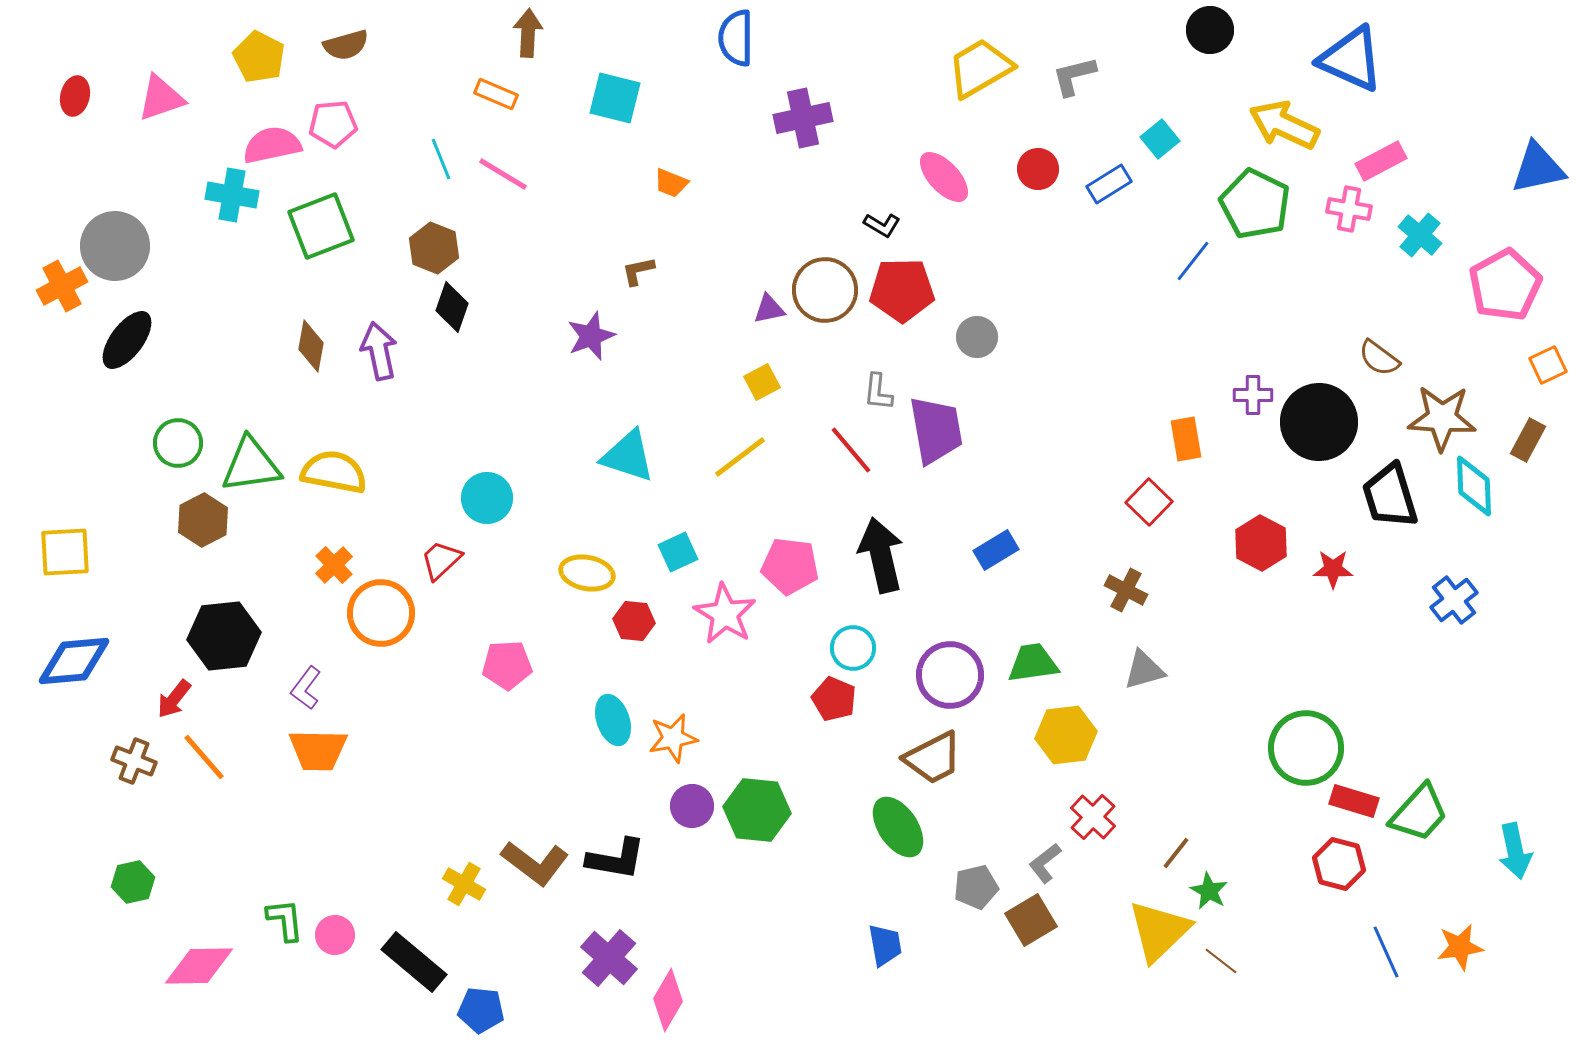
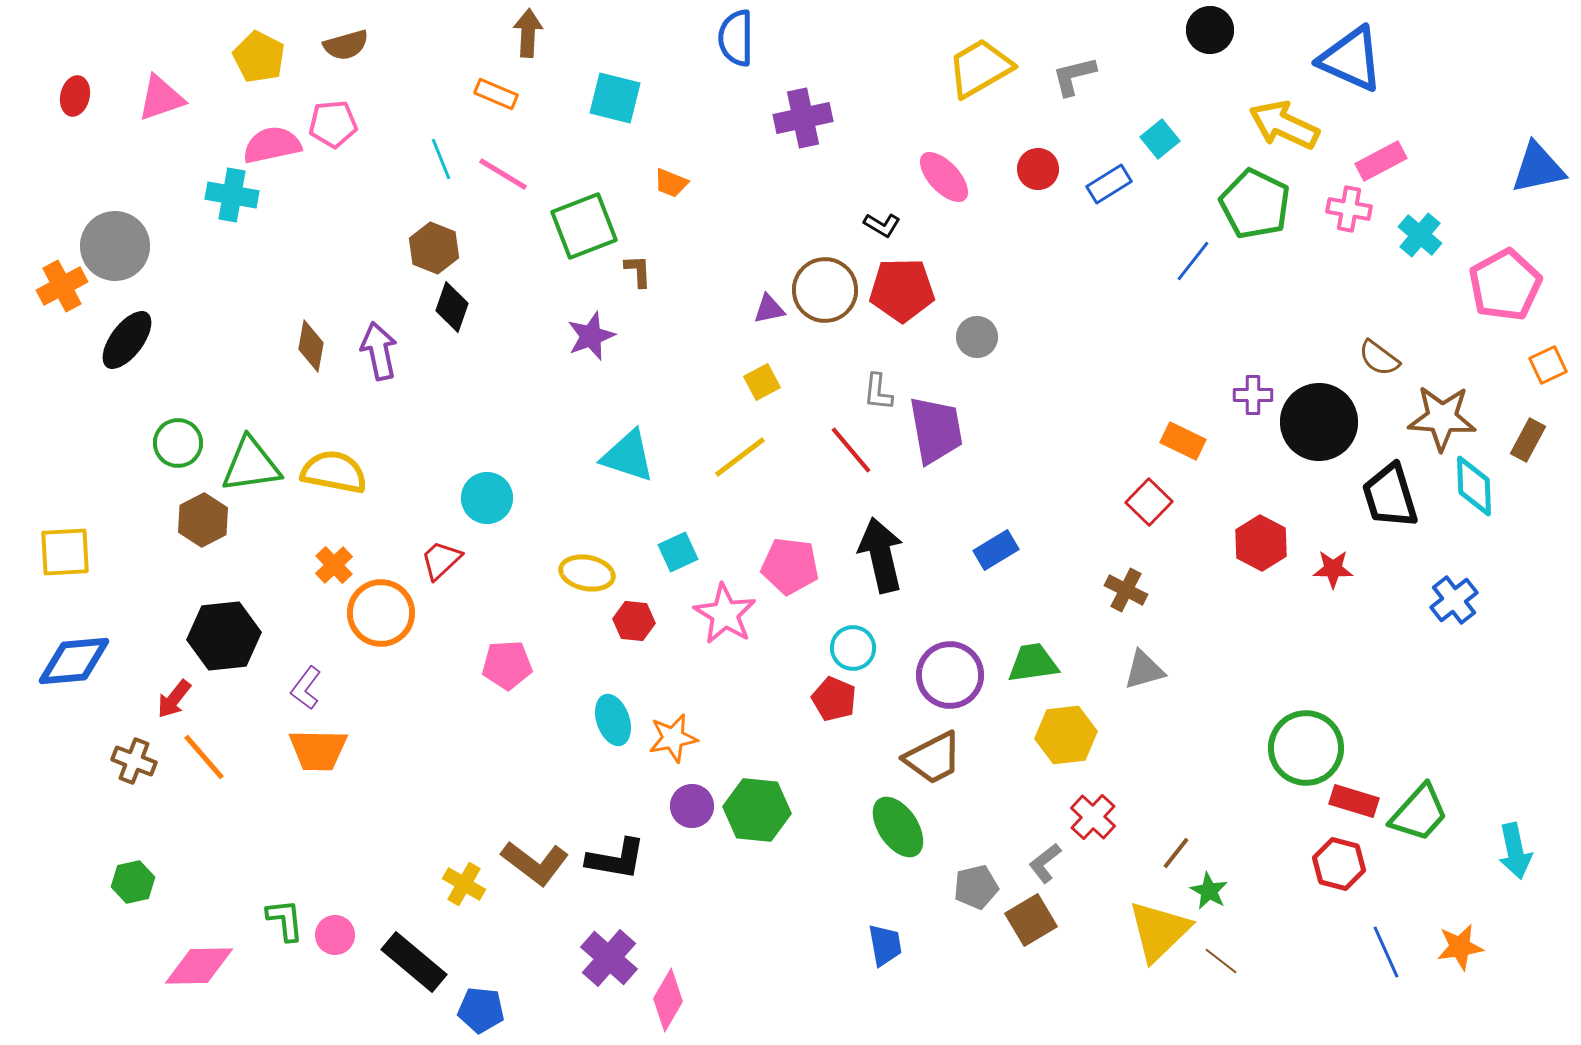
green square at (321, 226): moved 263 px right
brown L-shape at (638, 271): rotated 99 degrees clockwise
orange rectangle at (1186, 439): moved 3 px left, 2 px down; rotated 54 degrees counterclockwise
